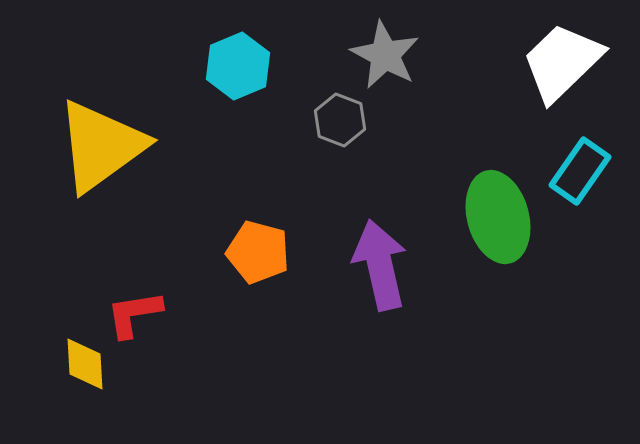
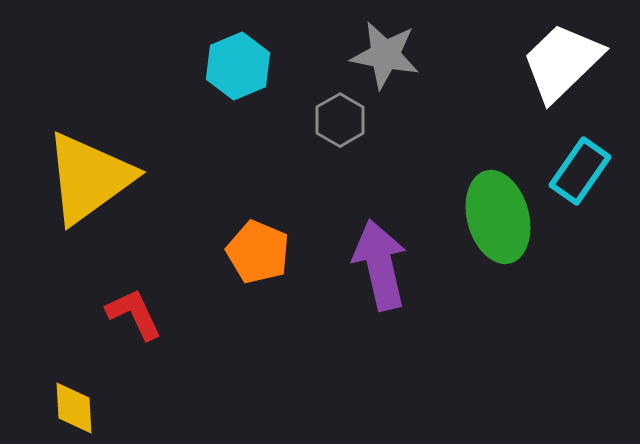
gray star: rotated 18 degrees counterclockwise
gray hexagon: rotated 9 degrees clockwise
yellow triangle: moved 12 px left, 32 px down
orange pentagon: rotated 8 degrees clockwise
red L-shape: rotated 74 degrees clockwise
yellow diamond: moved 11 px left, 44 px down
